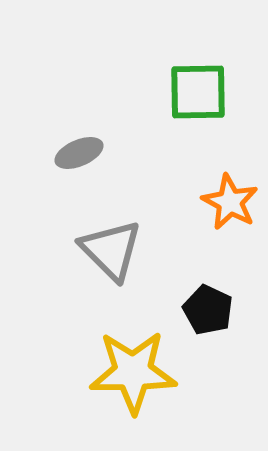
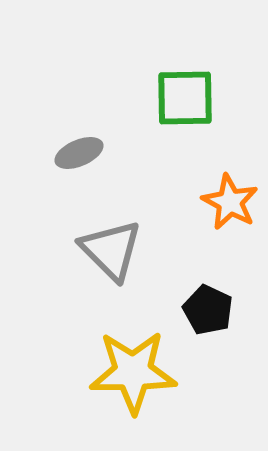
green square: moved 13 px left, 6 px down
